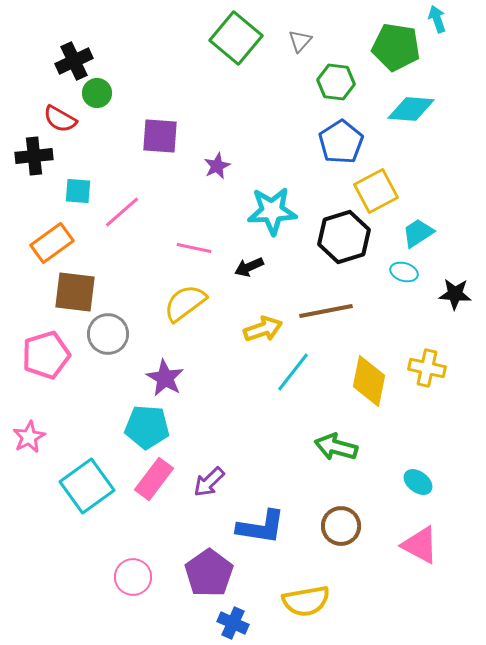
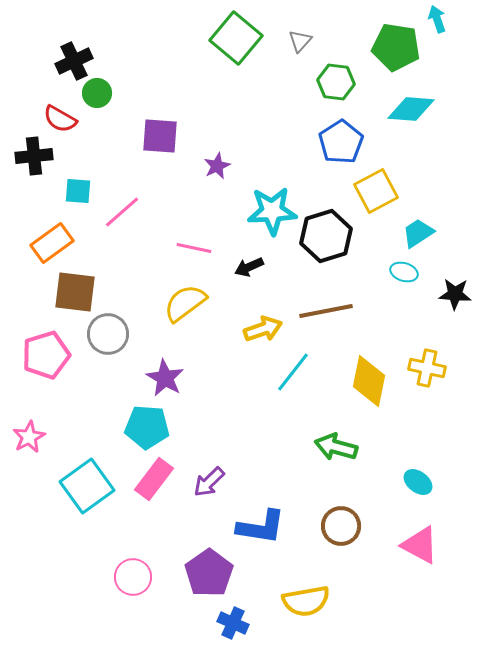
black hexagon at (344, 237): moved 18 px left, 1 px up
